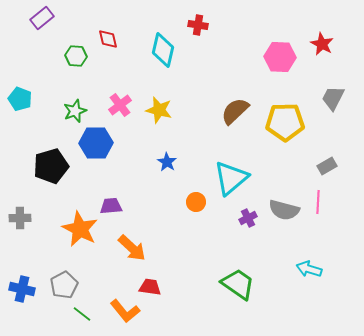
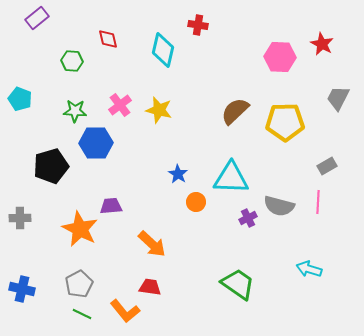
purple rectangle: moved 5 px left
green hexagon: moved 4 px left, 5 px down
gray trapezoid: moved 5 px right
green star: rotated 25 degrees clockwise
blue star: moved 11 px right, 12 px down
cyan triangle: rotated 42 degrees clockwise
gray semicircle: moved 5 px left, 4 px up
orange arrow: moved 20 px right, 4 px up
gray pentagon: moved 15 px right, 1 px up
green line: rotated 12 degrees counterclockwise
